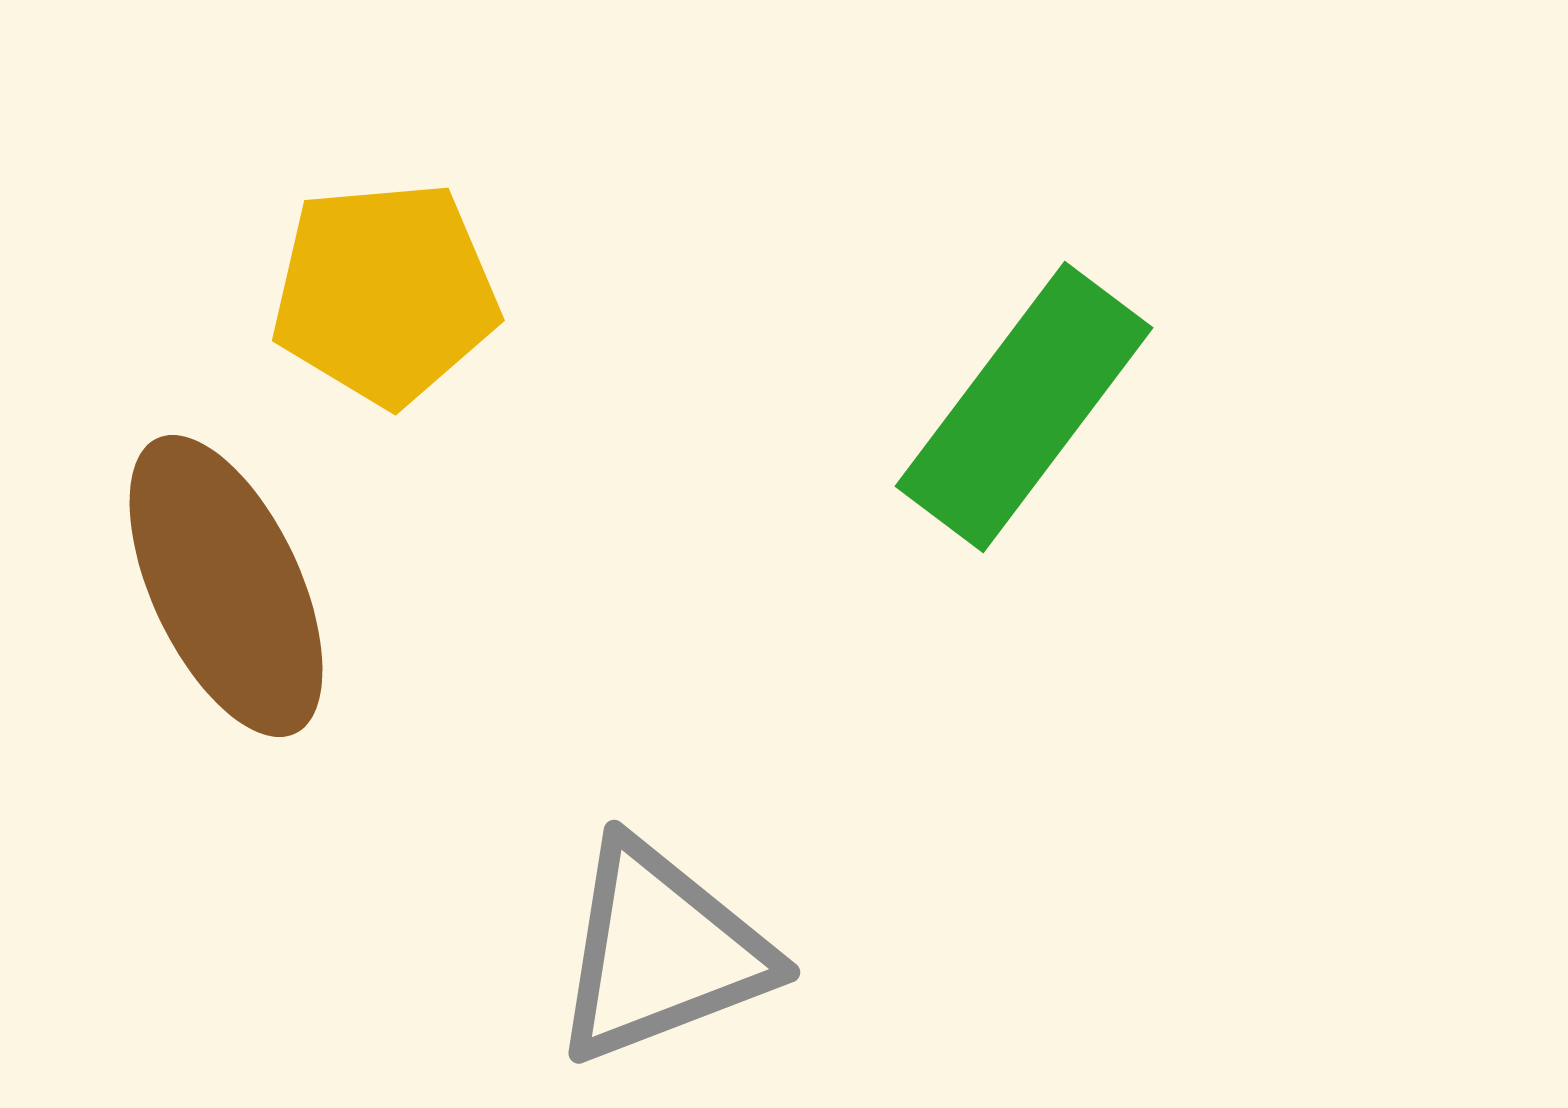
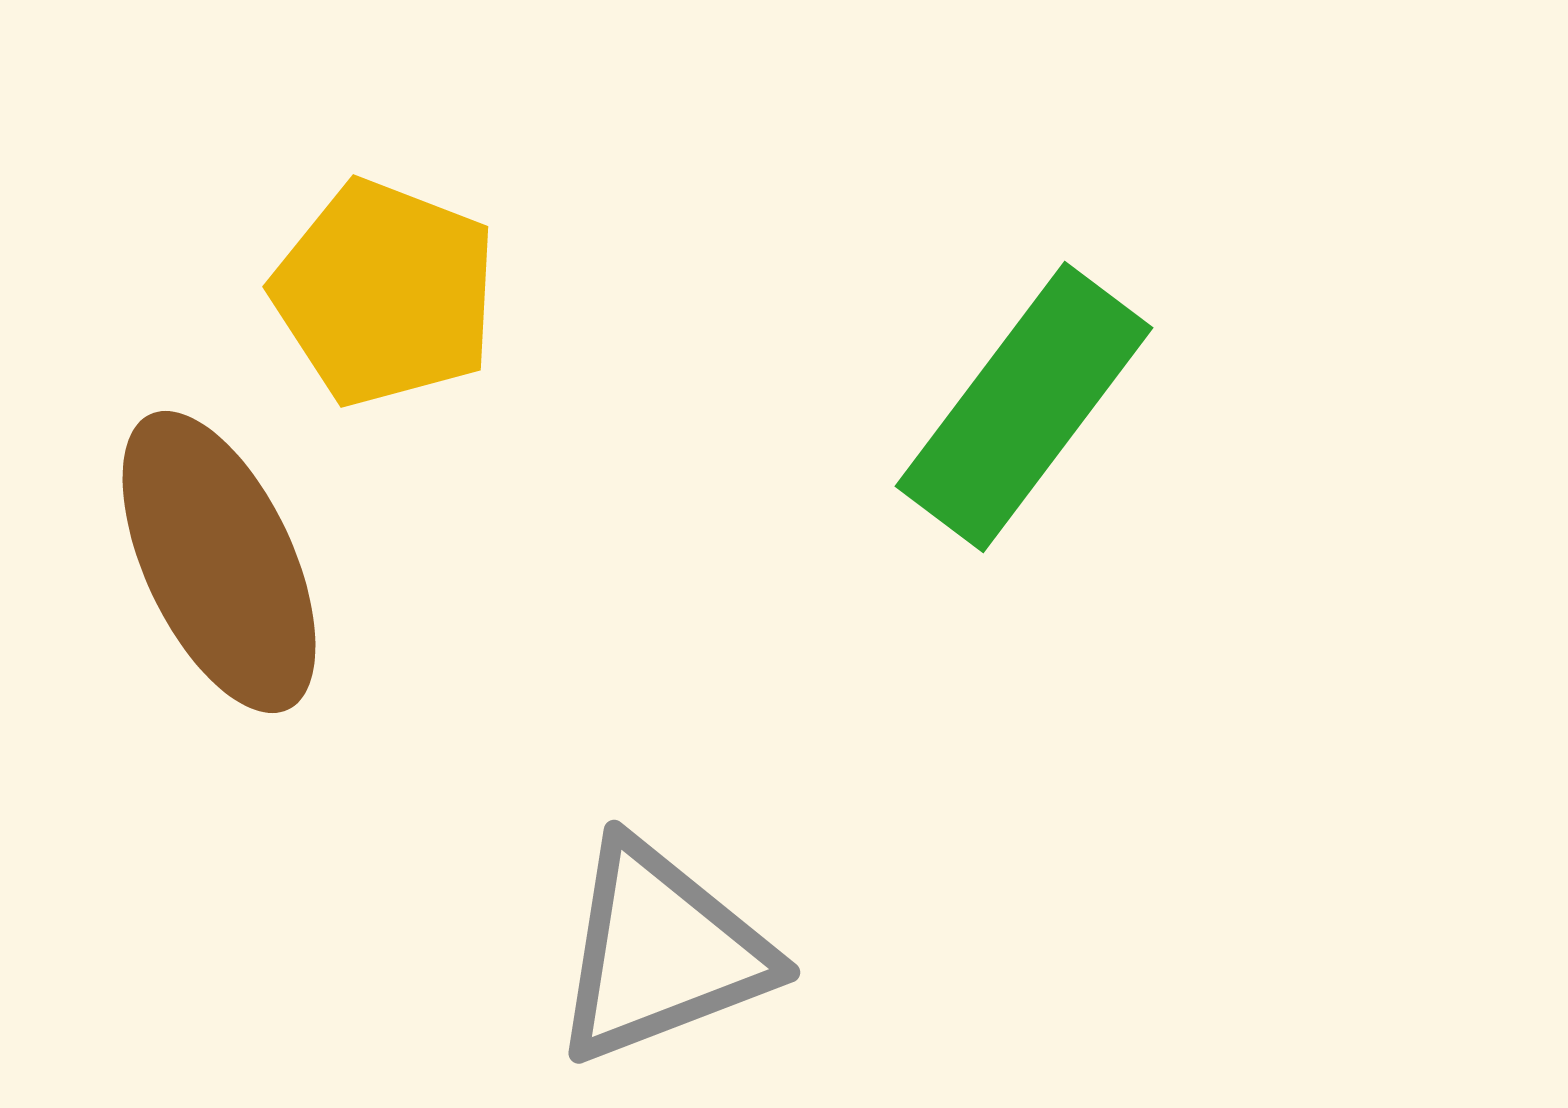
yellow pentagon: rotated 26 degrees clockwise
brown ellipse: moved 7 px left, 24 px up
